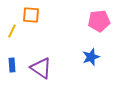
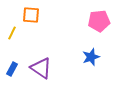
yellow line: moved 2 px down
blue rectangle: moved 4 px down; rotated 32 degrees clockwise
